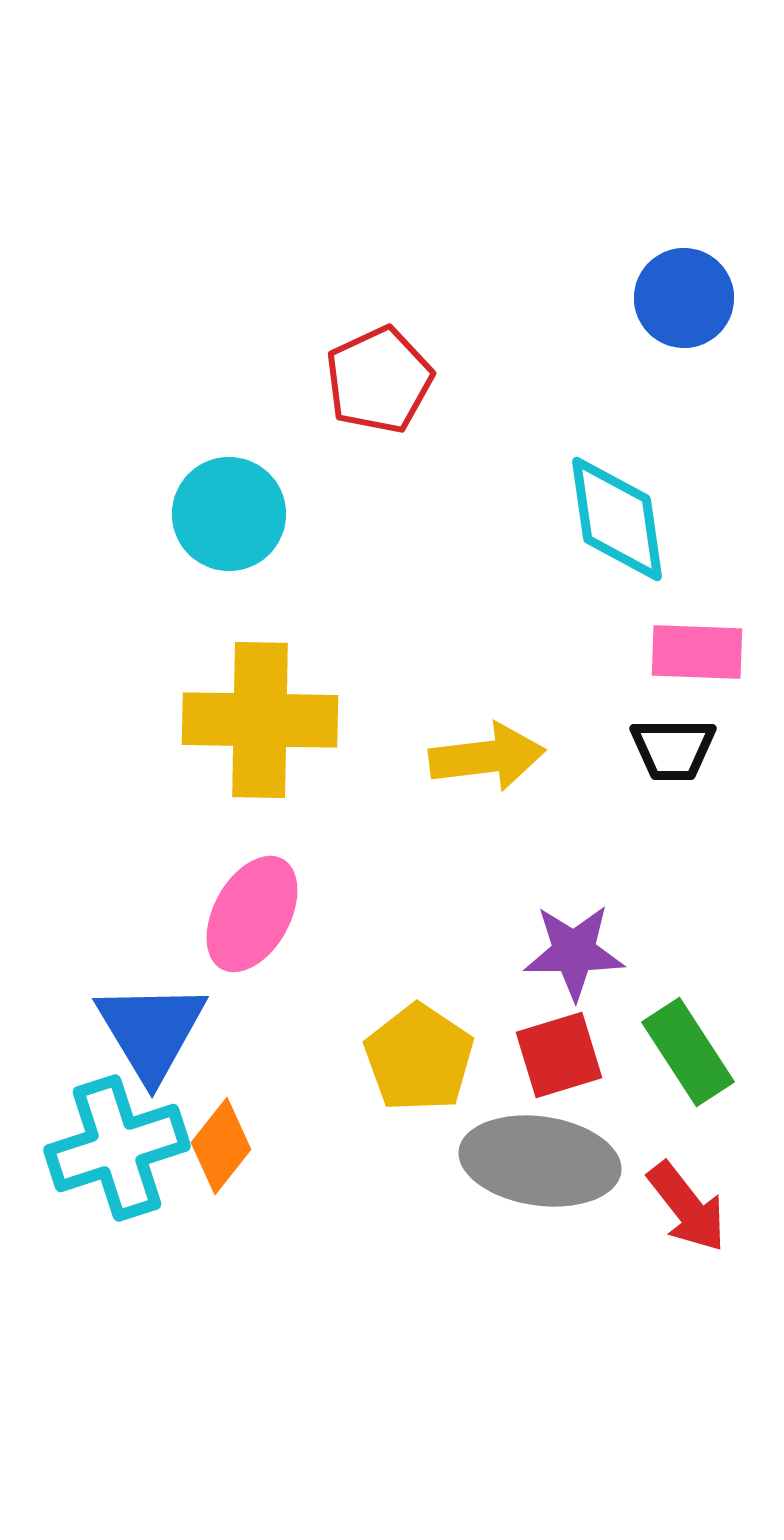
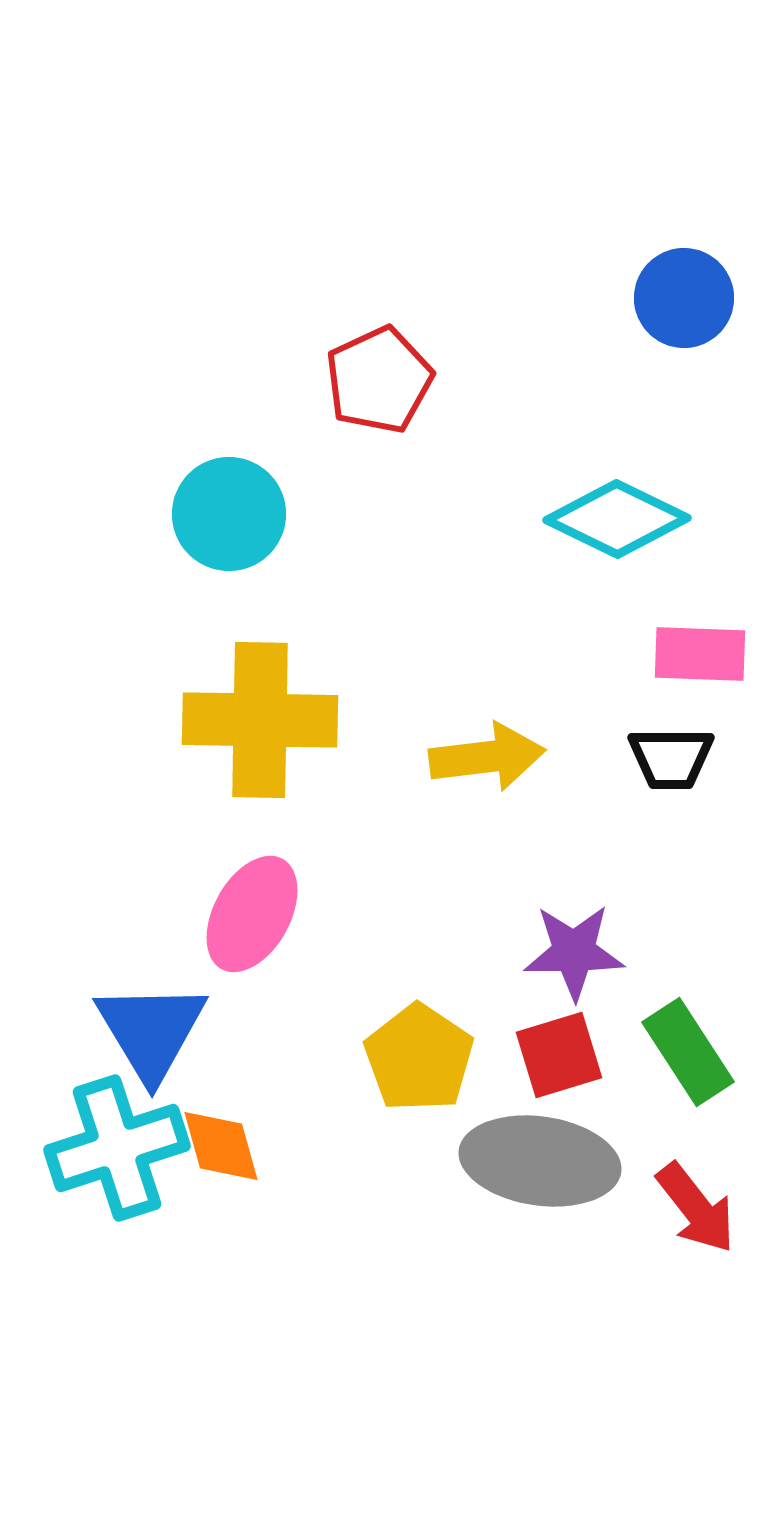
cyan diamond: rotated 56 degrees counterclockwise
pink rectangle: moved 3 px right, 2 px down
black trapezoid: moved 2 px left, 9 px down
orange diamond: rotated 54 degrees counterclockwise
red arrow: moved 9 px right, 1 px down
